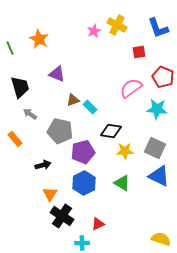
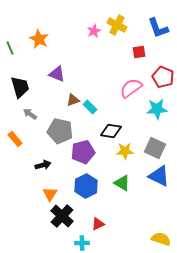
cyan star: rotated 10 degrees counterclockwise
blue hexagon: moved 2 px right, 3 px down
black cross: rotated 10 degrees clockwise
